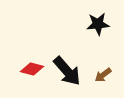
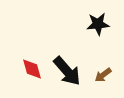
red diamond: rotated 60 degrees clockwise
